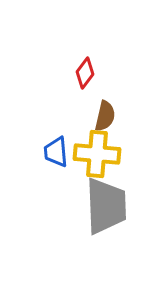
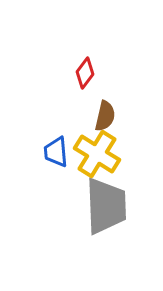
yellow cross: rotated 27 degrees clockwise
